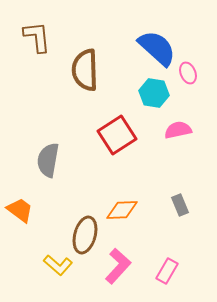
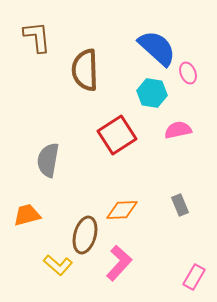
cyan hexagon: moved 2 px left
orange trapezoid: moved 7 px right, 5 px down; rotated 52 degrees counterclockwise
pink L-shape: moved 1 px right, 3 px up
pink rectangle: moved 27 px right, 6 px down
